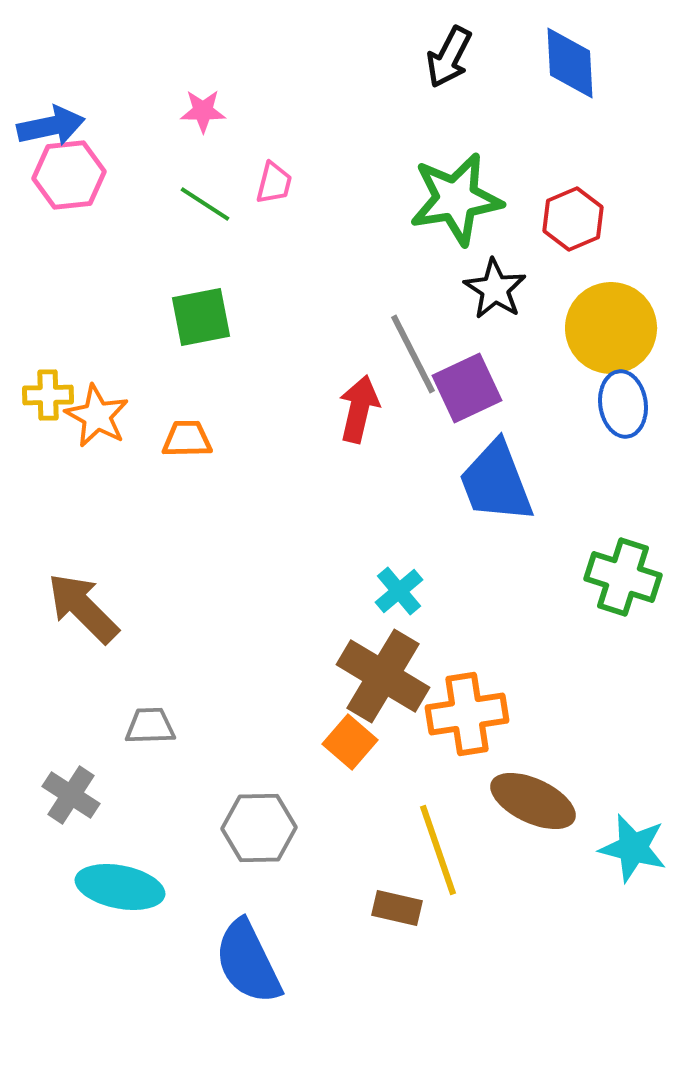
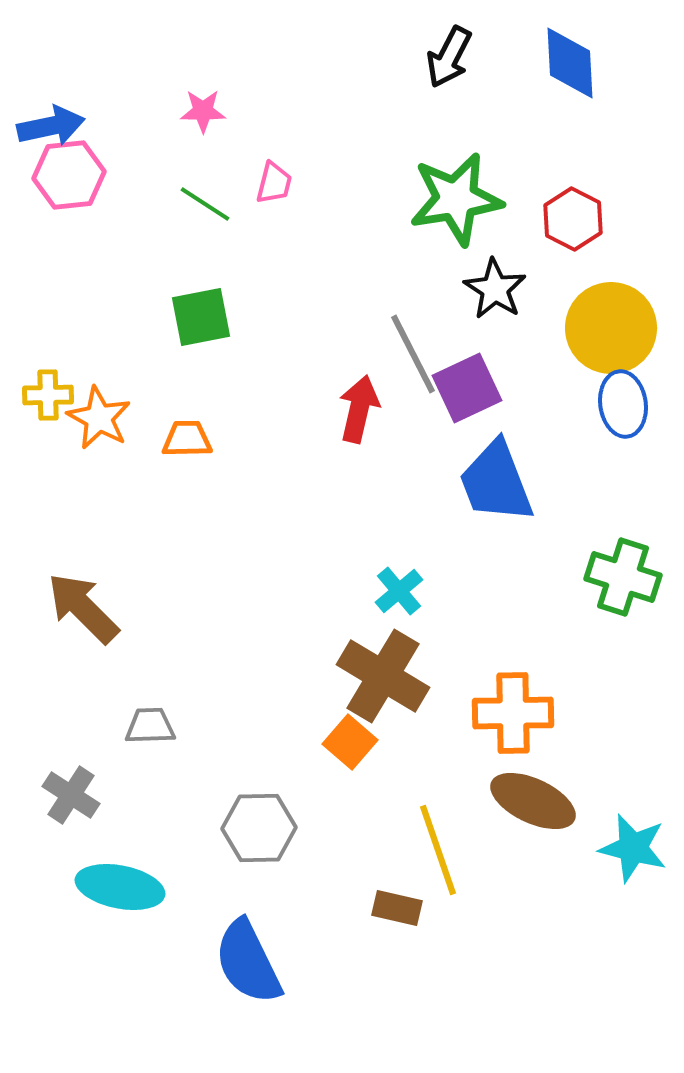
red hexagon: rotated 10 degrees counterclockwise
orange star: moved 2 px right, 2 px down
orange cross: moved 46 px right, 1 px up; rotated 8 degrees clockwise
